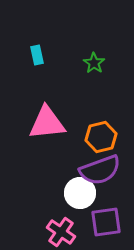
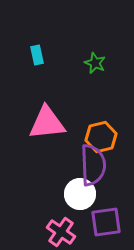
green star: moved 1 px right; rotated 10 degrees counterclockwise
purple semicircle: moved 7 px left, 5 px up; rotated 72 degrees counterclockwise
white circle: moved 1 px down
